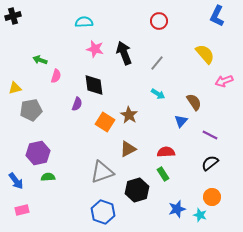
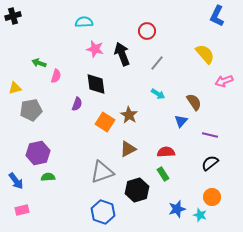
red circle: moved 12 px left, 10 px down
black arrow: moved 2 px left, 1 px down
green arrow: moved 1 px left, 3 px down
black diamond: moved 2 px right, 1 px up
purple line: rotated 14 degrees counterclockwise
